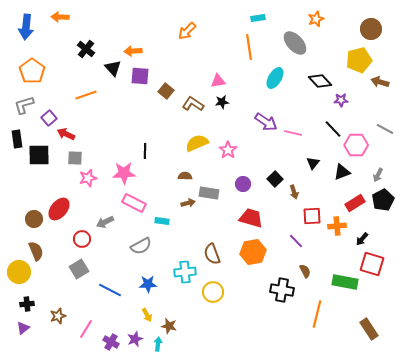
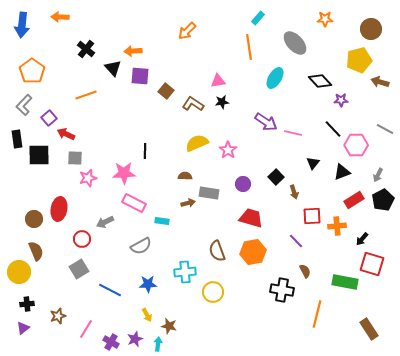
cyan rectangle at (258, 18): rotated 40 degrees counterclockwise
orange star at (316, 19): moved 9 px right; rotated 21 degrees clockwise
blue arrow at (26, 27): moved 4 px left, 2 px up
gray L-shape at (24, 105): rotated 30 degrees counterclockwise
black square at (275, 179): moved 1 px right, 2 px up
red rectangle at (355, 203): moved 1 px left, 3 px up
red ellipse at (59, 209): rotated 30 degrees counterclockwise
brown semicircle at (212, 254): moved 5 px right, 3 px up
